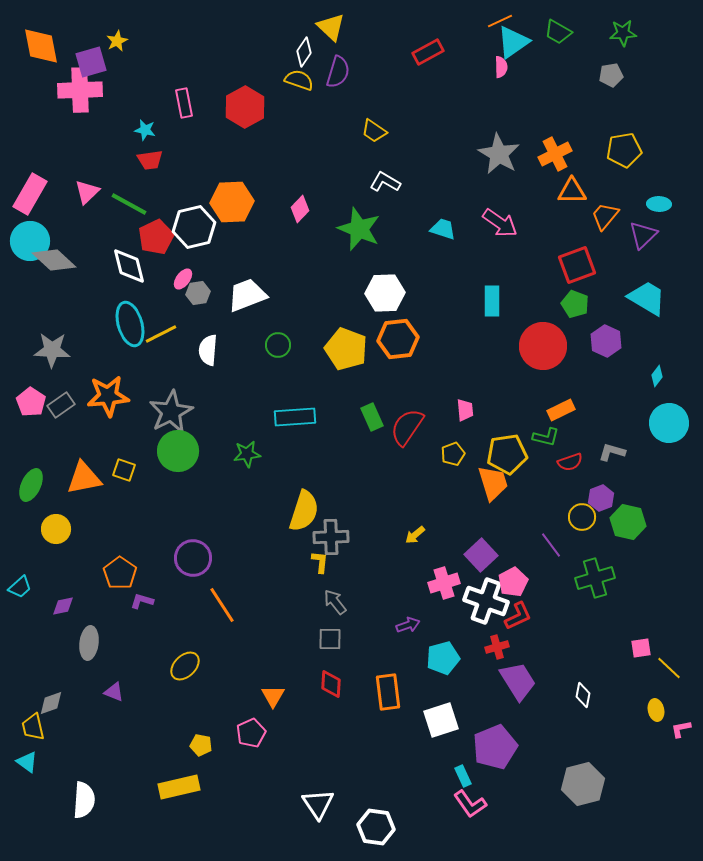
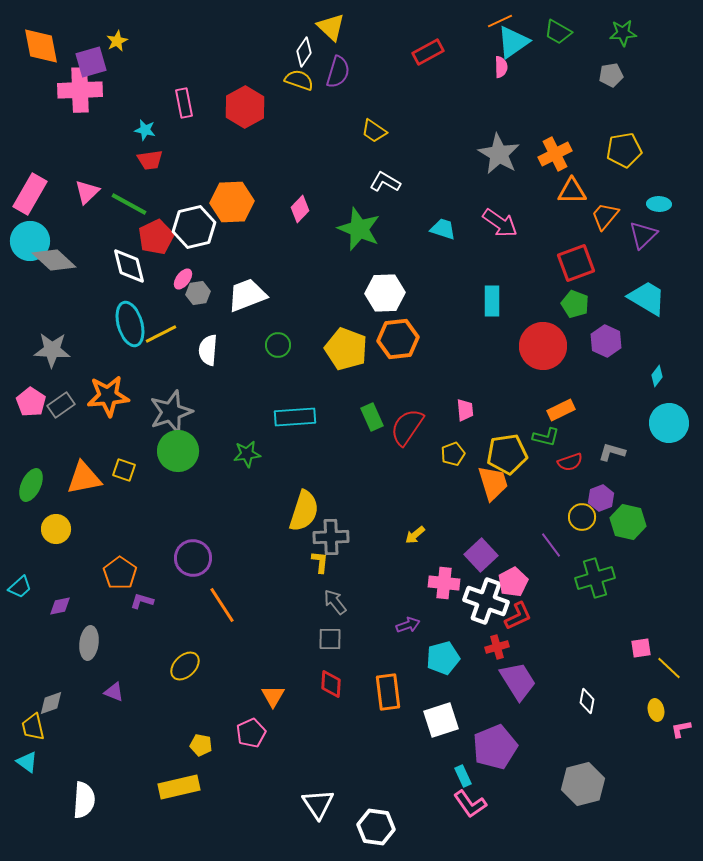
red square at (577, 265): moved 1 px left, 2 px up
gray star at (171, 412): rotated 9 degrees clockwise
pink cross at (444, 583): rotated 24 degrees clockwise
purple diamond at (63, 606): moved 3 px left
white diamond at (583, 695): moved 4 px right, 6 px down
